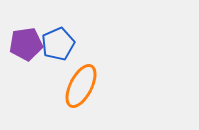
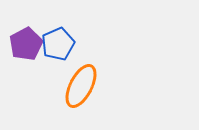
purple pentagon: rotated 20 degrees counterclockwise
